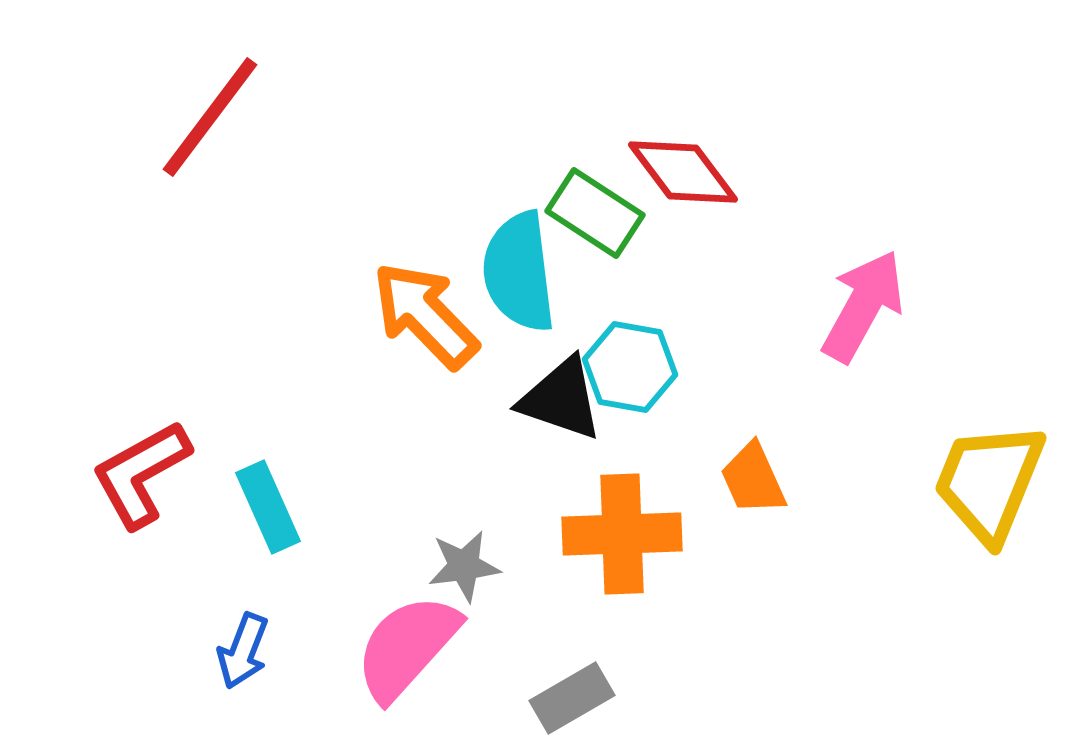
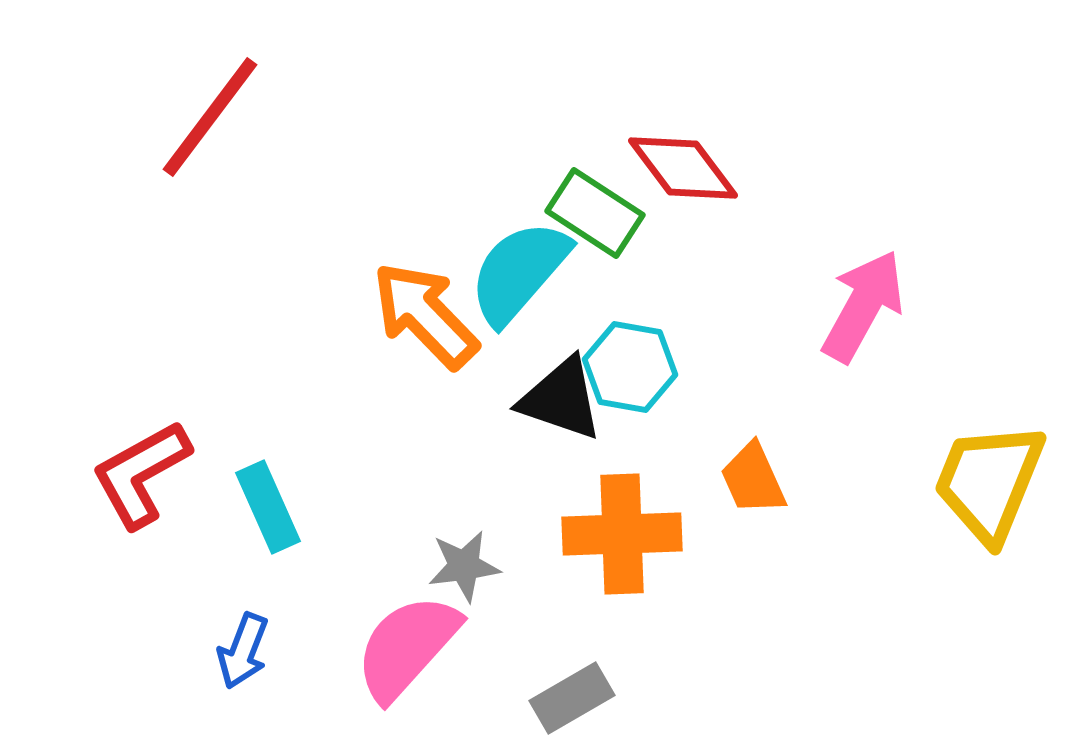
red diamond: moved 4 px up
cyan semicircle: rotated 48 degrees clockwise
